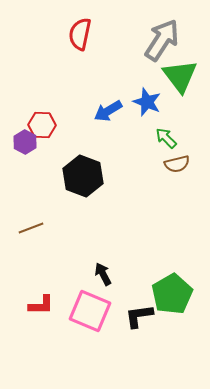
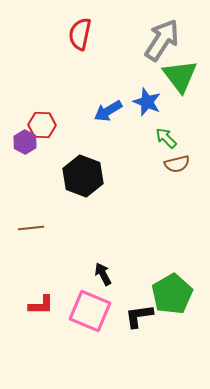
brown line: rotated 15 degrees clockwise
